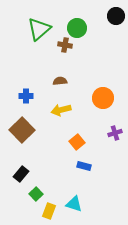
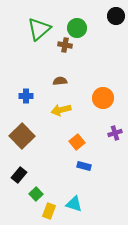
brown square: moved 6 px down
black rectangle: moved 2 px left, 1 px down
